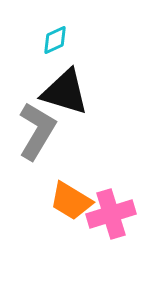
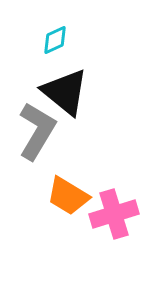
black triangle: rotated 22 degrees clockwise
orange trapezoid: moved 3 px left, 5 px up
pink cross: moved 3 px right
